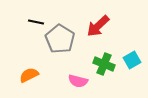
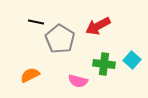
red arrow: rotated 15 degrees clockwise
cyan square: rotated 18 degrees counterclockwise
green cross: rotated 15 degrees counterclockwise
orange semicircle: moved 1 px right
